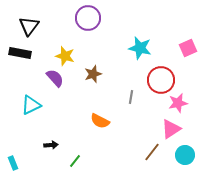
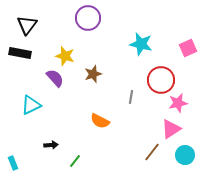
black triangle: moved 2 px left, 1 px up
cyan star: moved 1 px right, 4 px up
